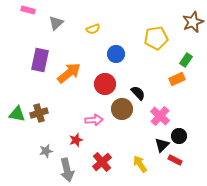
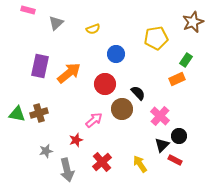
purple rectangle: moved 6 px down
pink arrow: rotated 36 degrees counterclockwise
